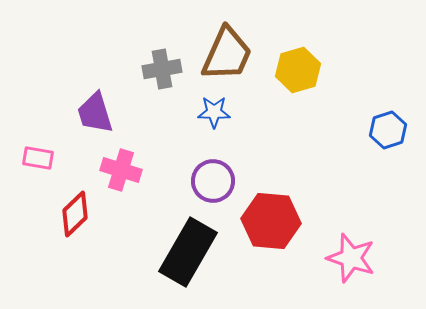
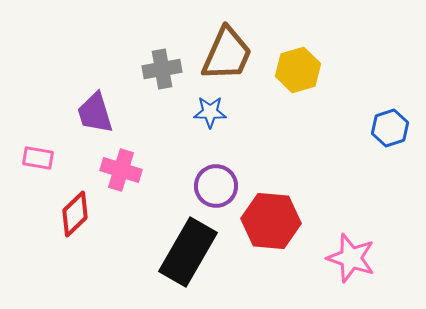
blue star: moved 4 px left
blue hexagon: moved 2 px right, 2 px up
purple circle: moved 3 px right, 5 px down
